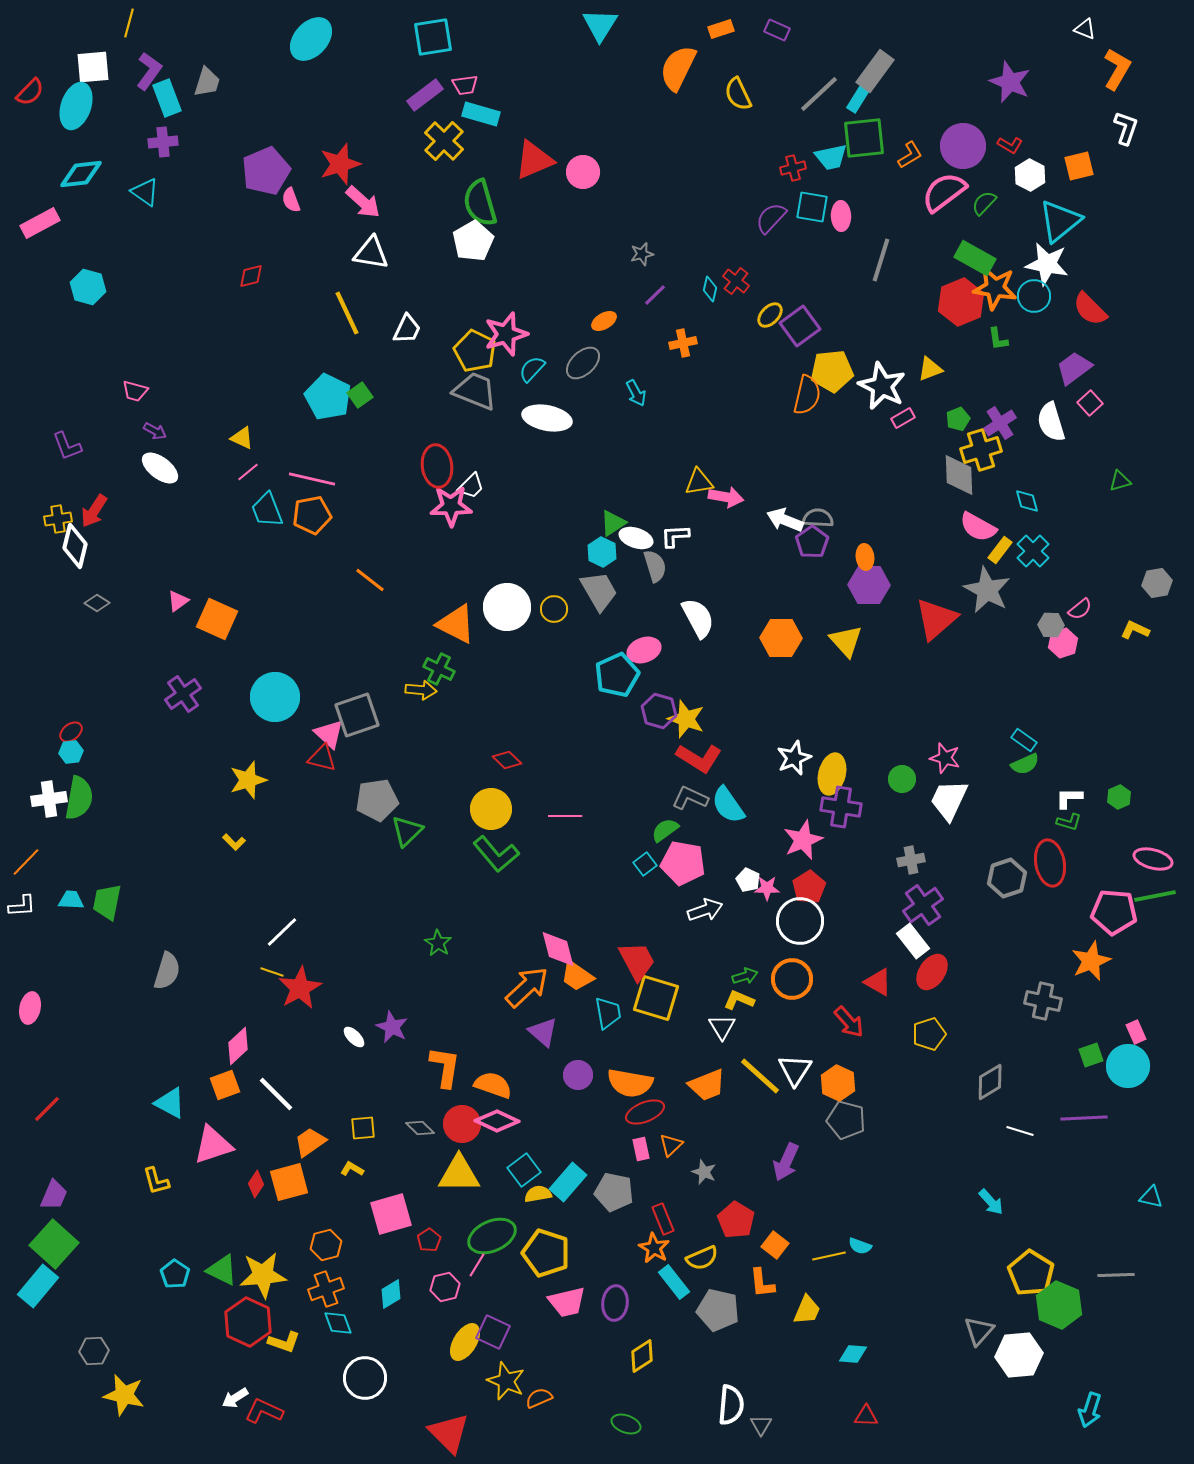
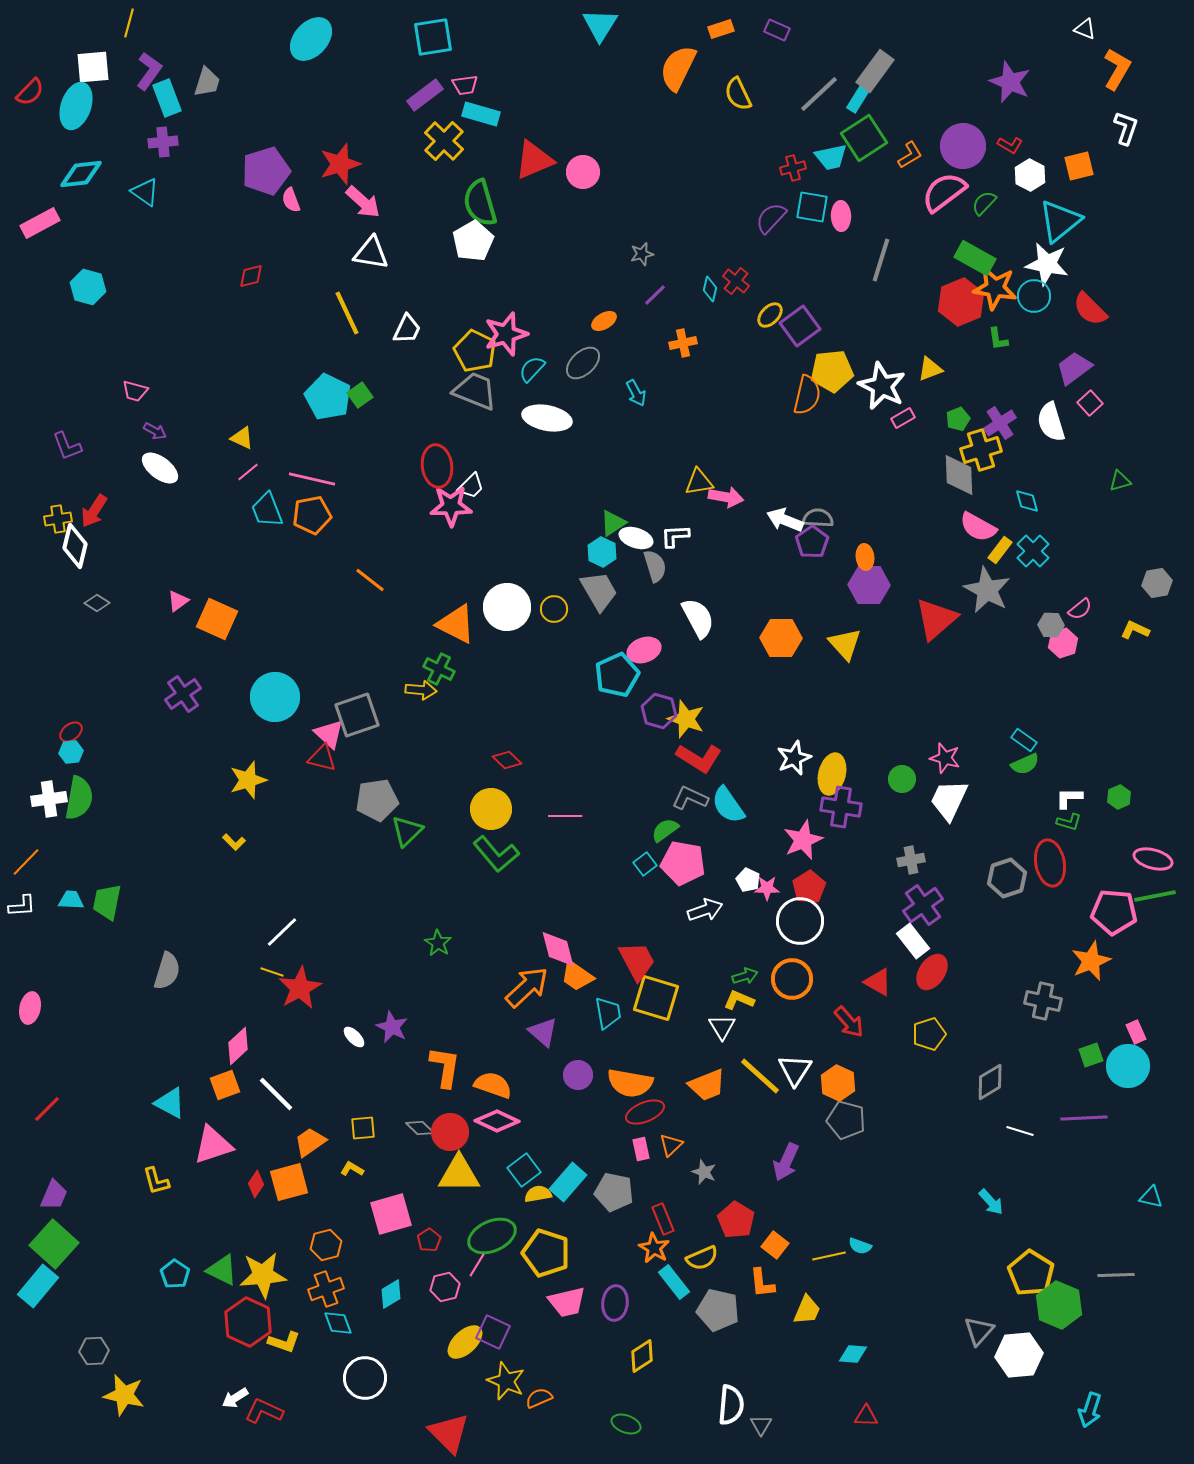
green square at (864, 138): rotated 27 degrees counterclockwise
purple pentagon at (266, 171): rotated 6 degrees clockwise
yellow triangle at (846, 641): moved 1 px left, 3 px down
red circle at (462, 1124): moved 12 px left, 8 px down
yellow ellipse at (465, 1342): rotated 15 degrees clockwise
